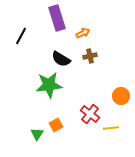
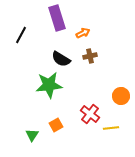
black line: moved 1 px up
green triangle: moved 5 px left, 1 px down
